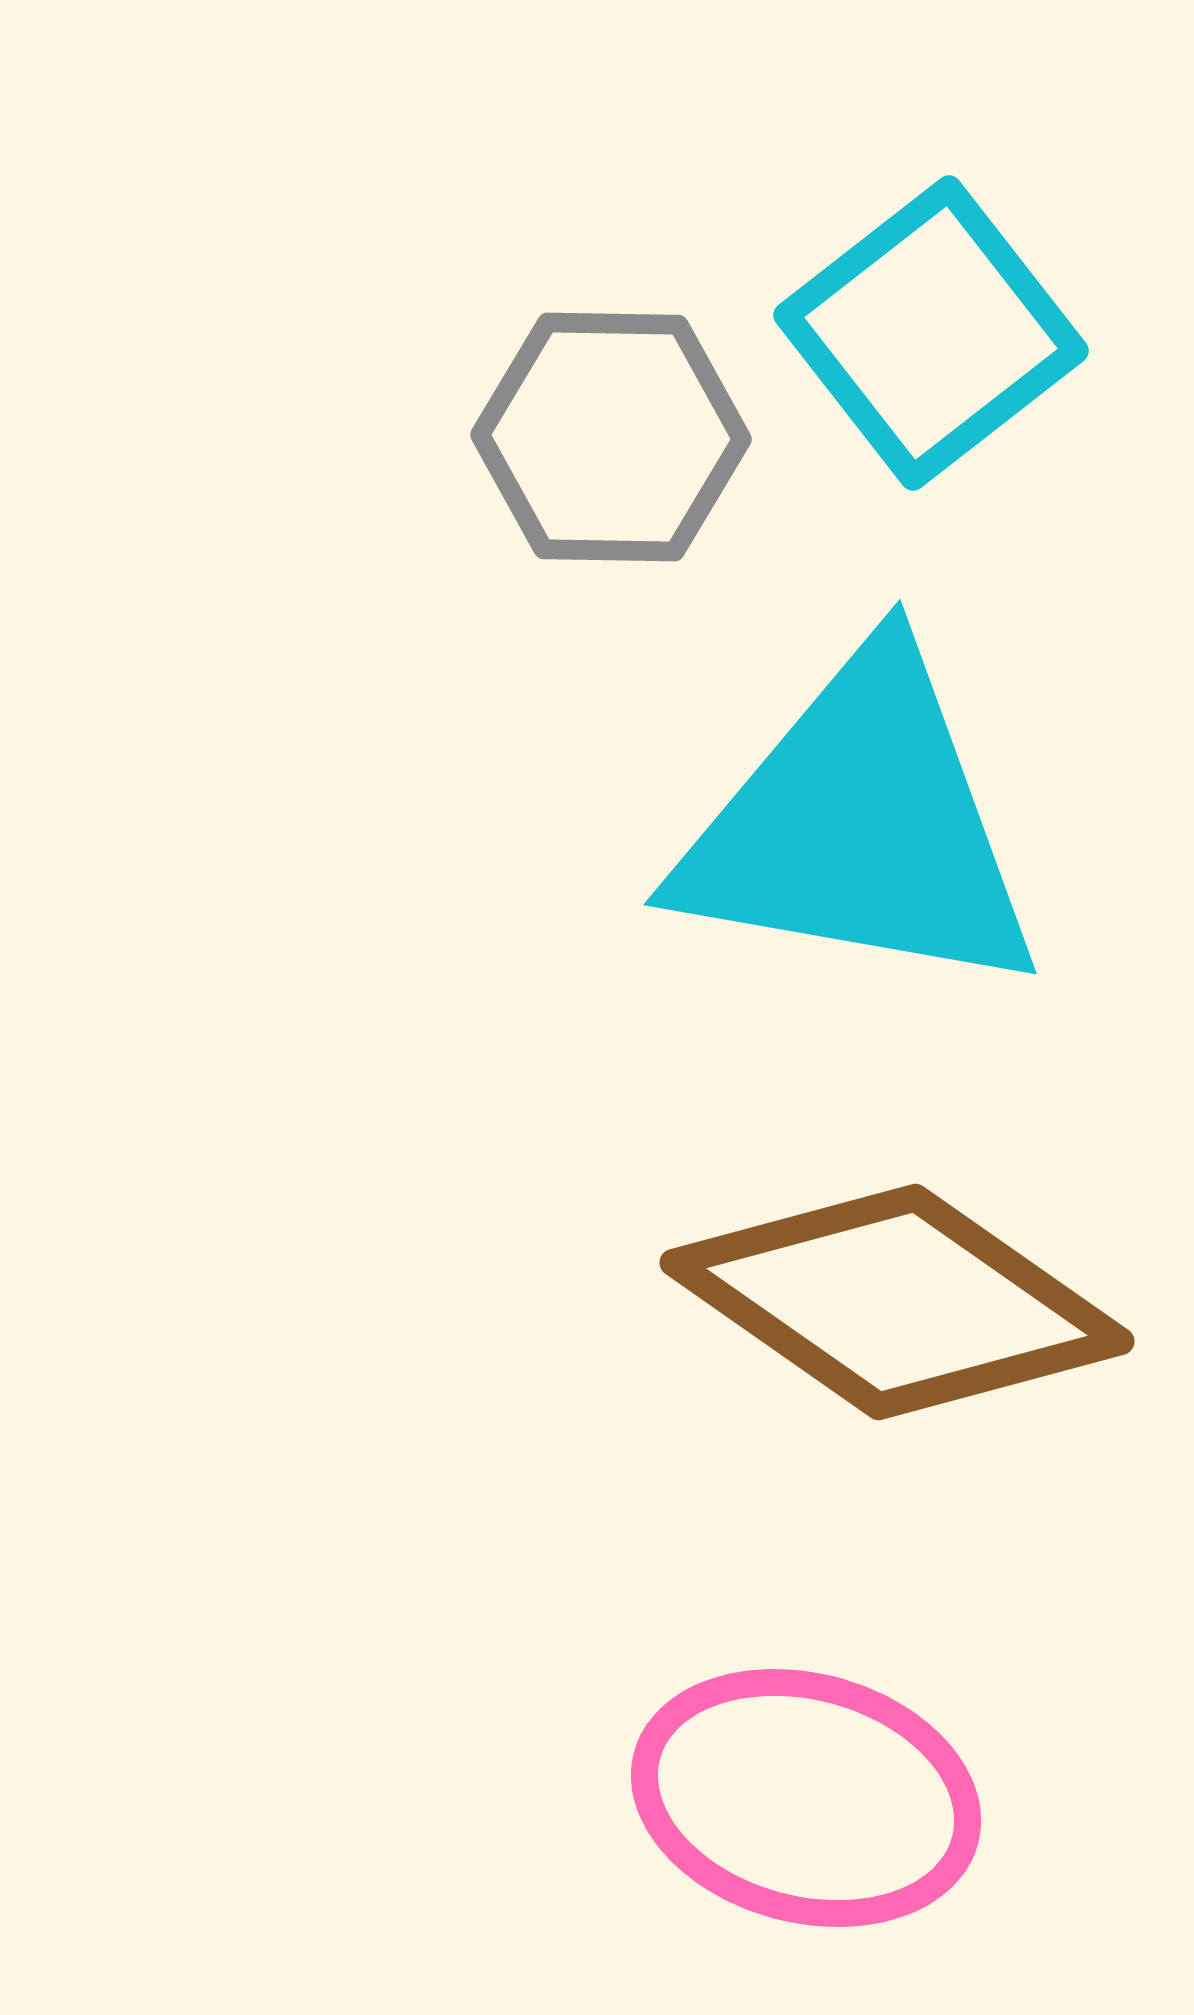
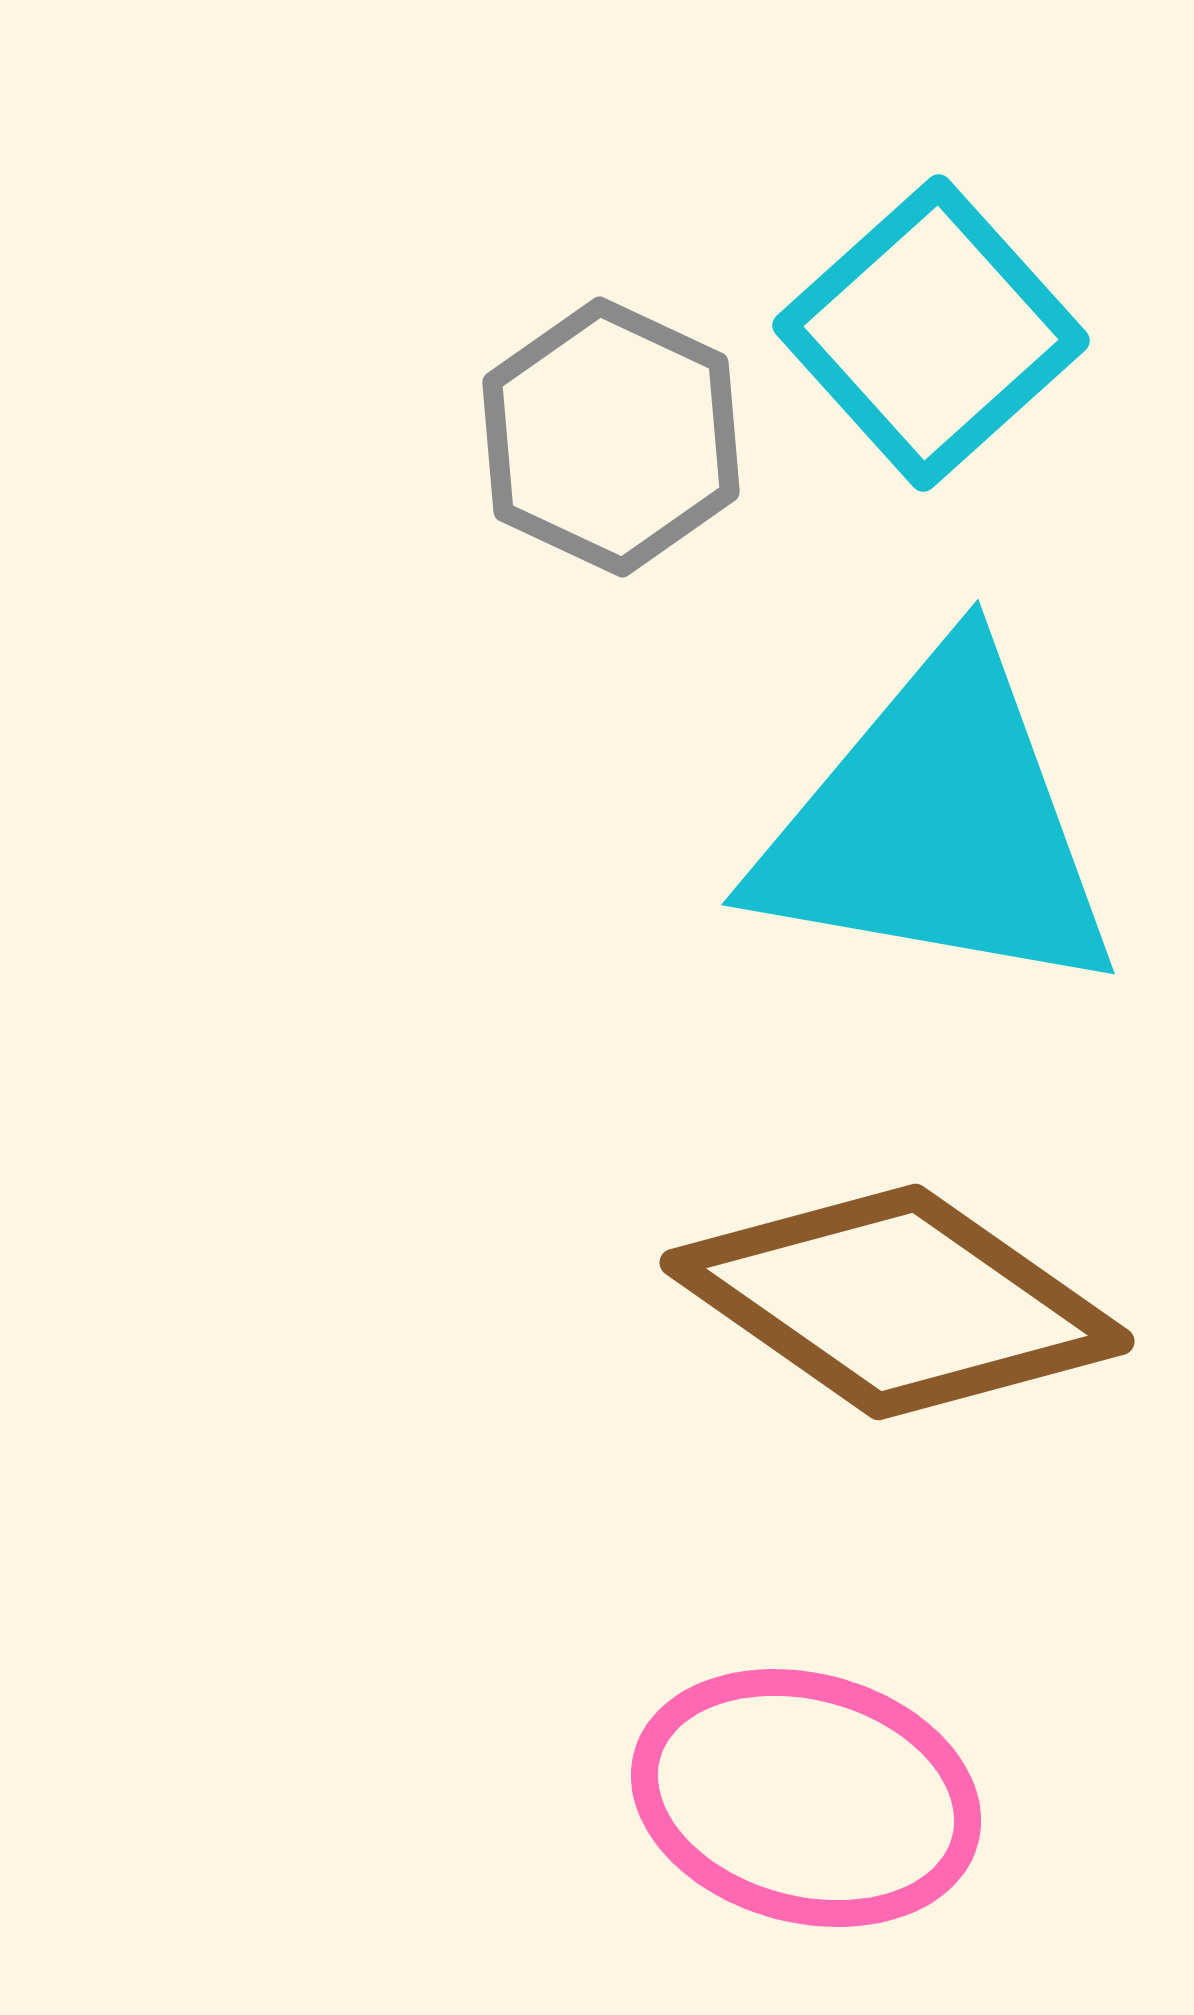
cyan square: rotated 4 degrees counterclockwise
gray hexagon: rotated 24 degrees clockwise
cyan triangle: moved 78 px right
